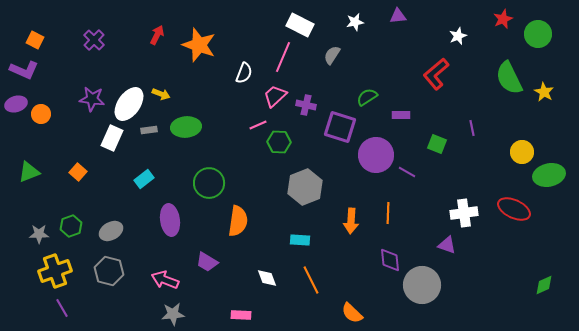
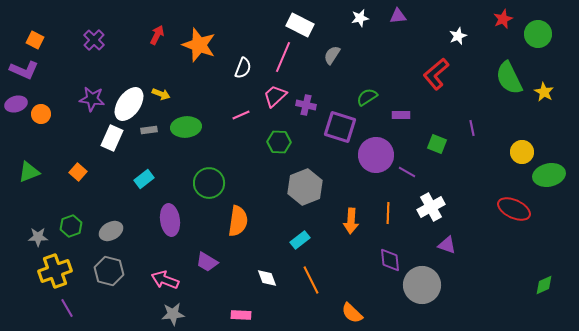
white star at (355, 22): moved 5 px right, 4 px up
white semicircle at (244, 73): moved 1 px left, 5 px up
pink line at (258, 125): moved 17 px left, 10 px up
white cross at (464, 213): moved 33 px left, 6 px up; rotated 20 degrees counterclockwise
gray star at (39, 234): moved 1 px left, 3 px down
cyan rectangle at (300, 240): rotated 42 degrees counterclockwise
purple line at (62, 308): moved 5 px right
